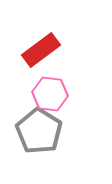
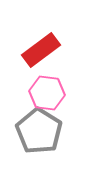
pink hexagon: moved 3 px left, 1 px up
